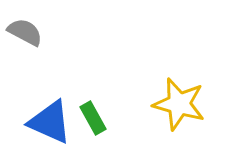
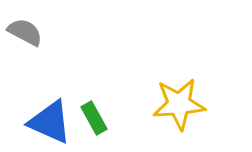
yellow star: rotated 20 degrees counterclockwise
green rectangle: moved 1 px right
